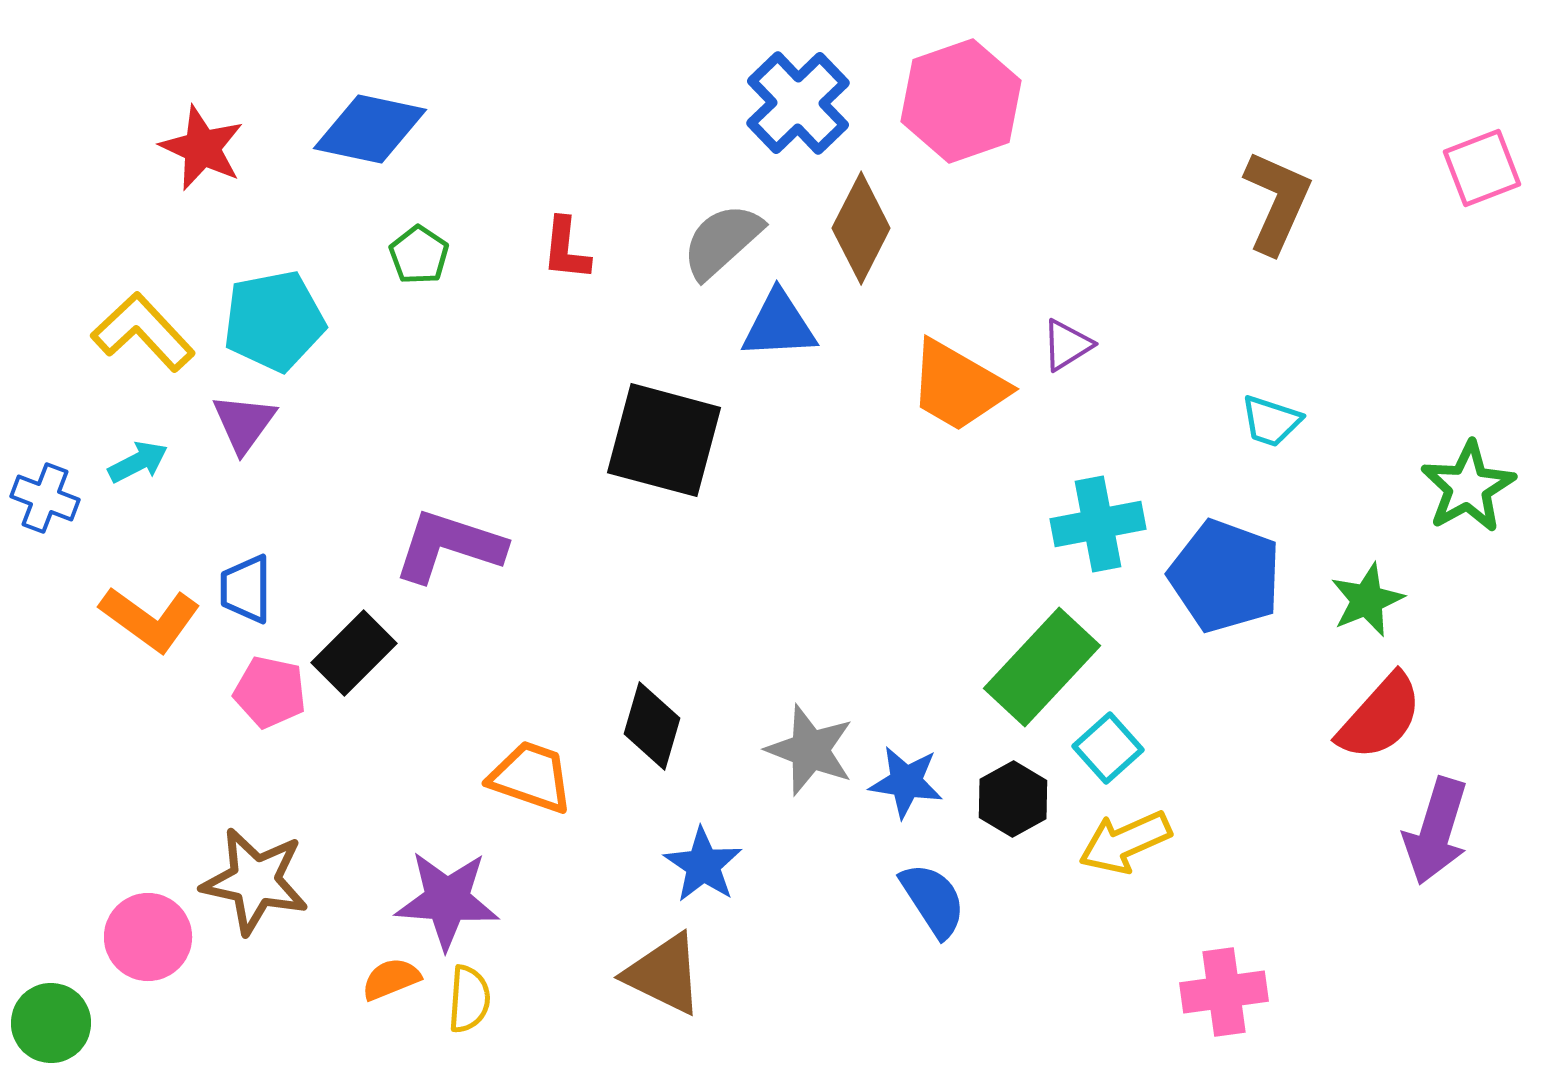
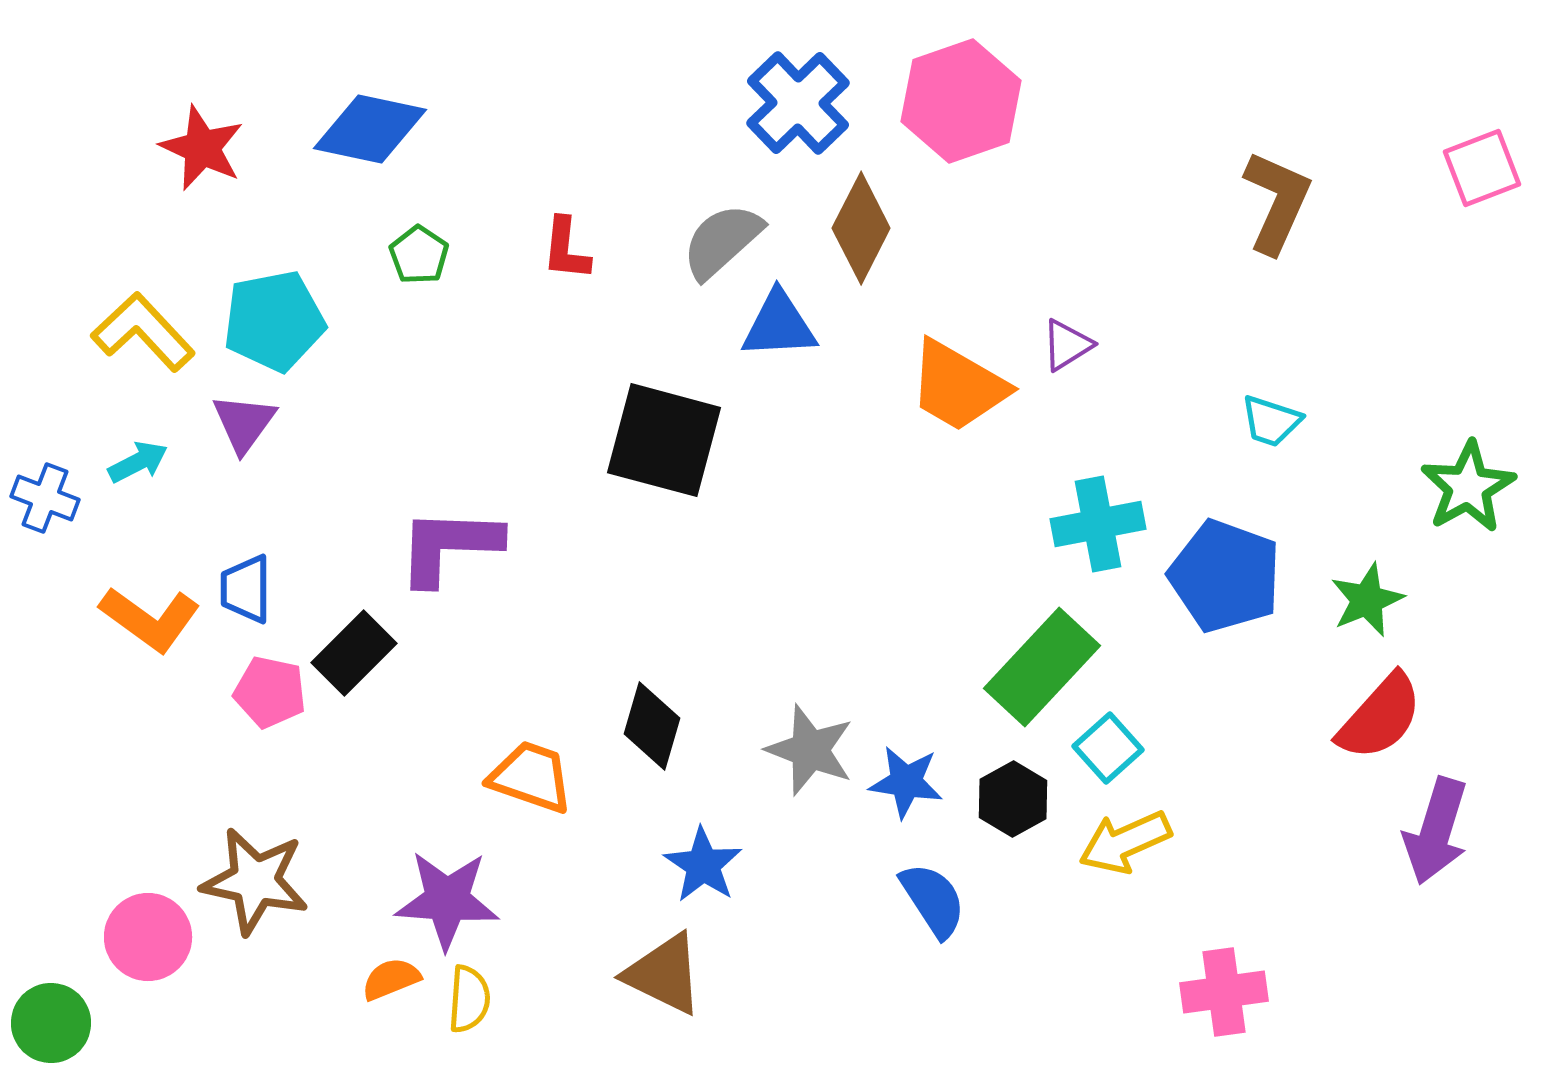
purple L-shape at (449, 546): rotated 16 degrees counterclockwise
